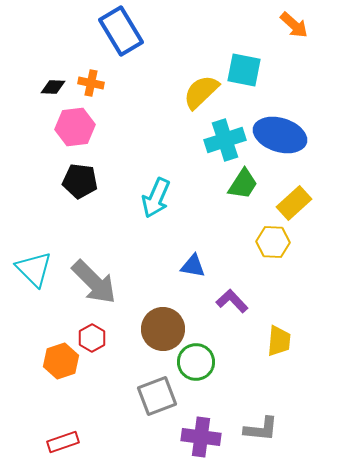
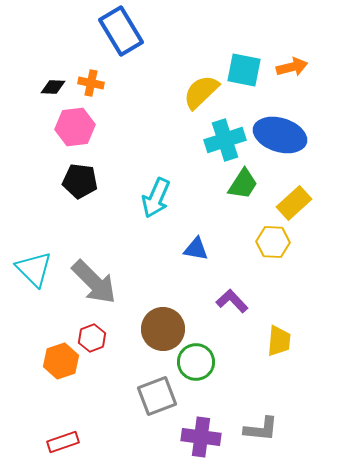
orange arrow: moved 2 px left, 42 px down; rotated 56 degrees counterclockwise
blue triangle: moved 3 px right, 17 px up
red hexagon: rotated 8 degrees clockwise
